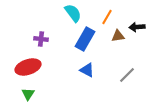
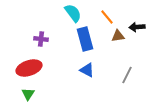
orange line: rotated 70 degrees counterclockwise
blue rectangle: rotated 45 degrees counterclockwise
red ellipse: moved 1 px right, 1 px down
gray line: rotated 18 degrees counterclockwise
